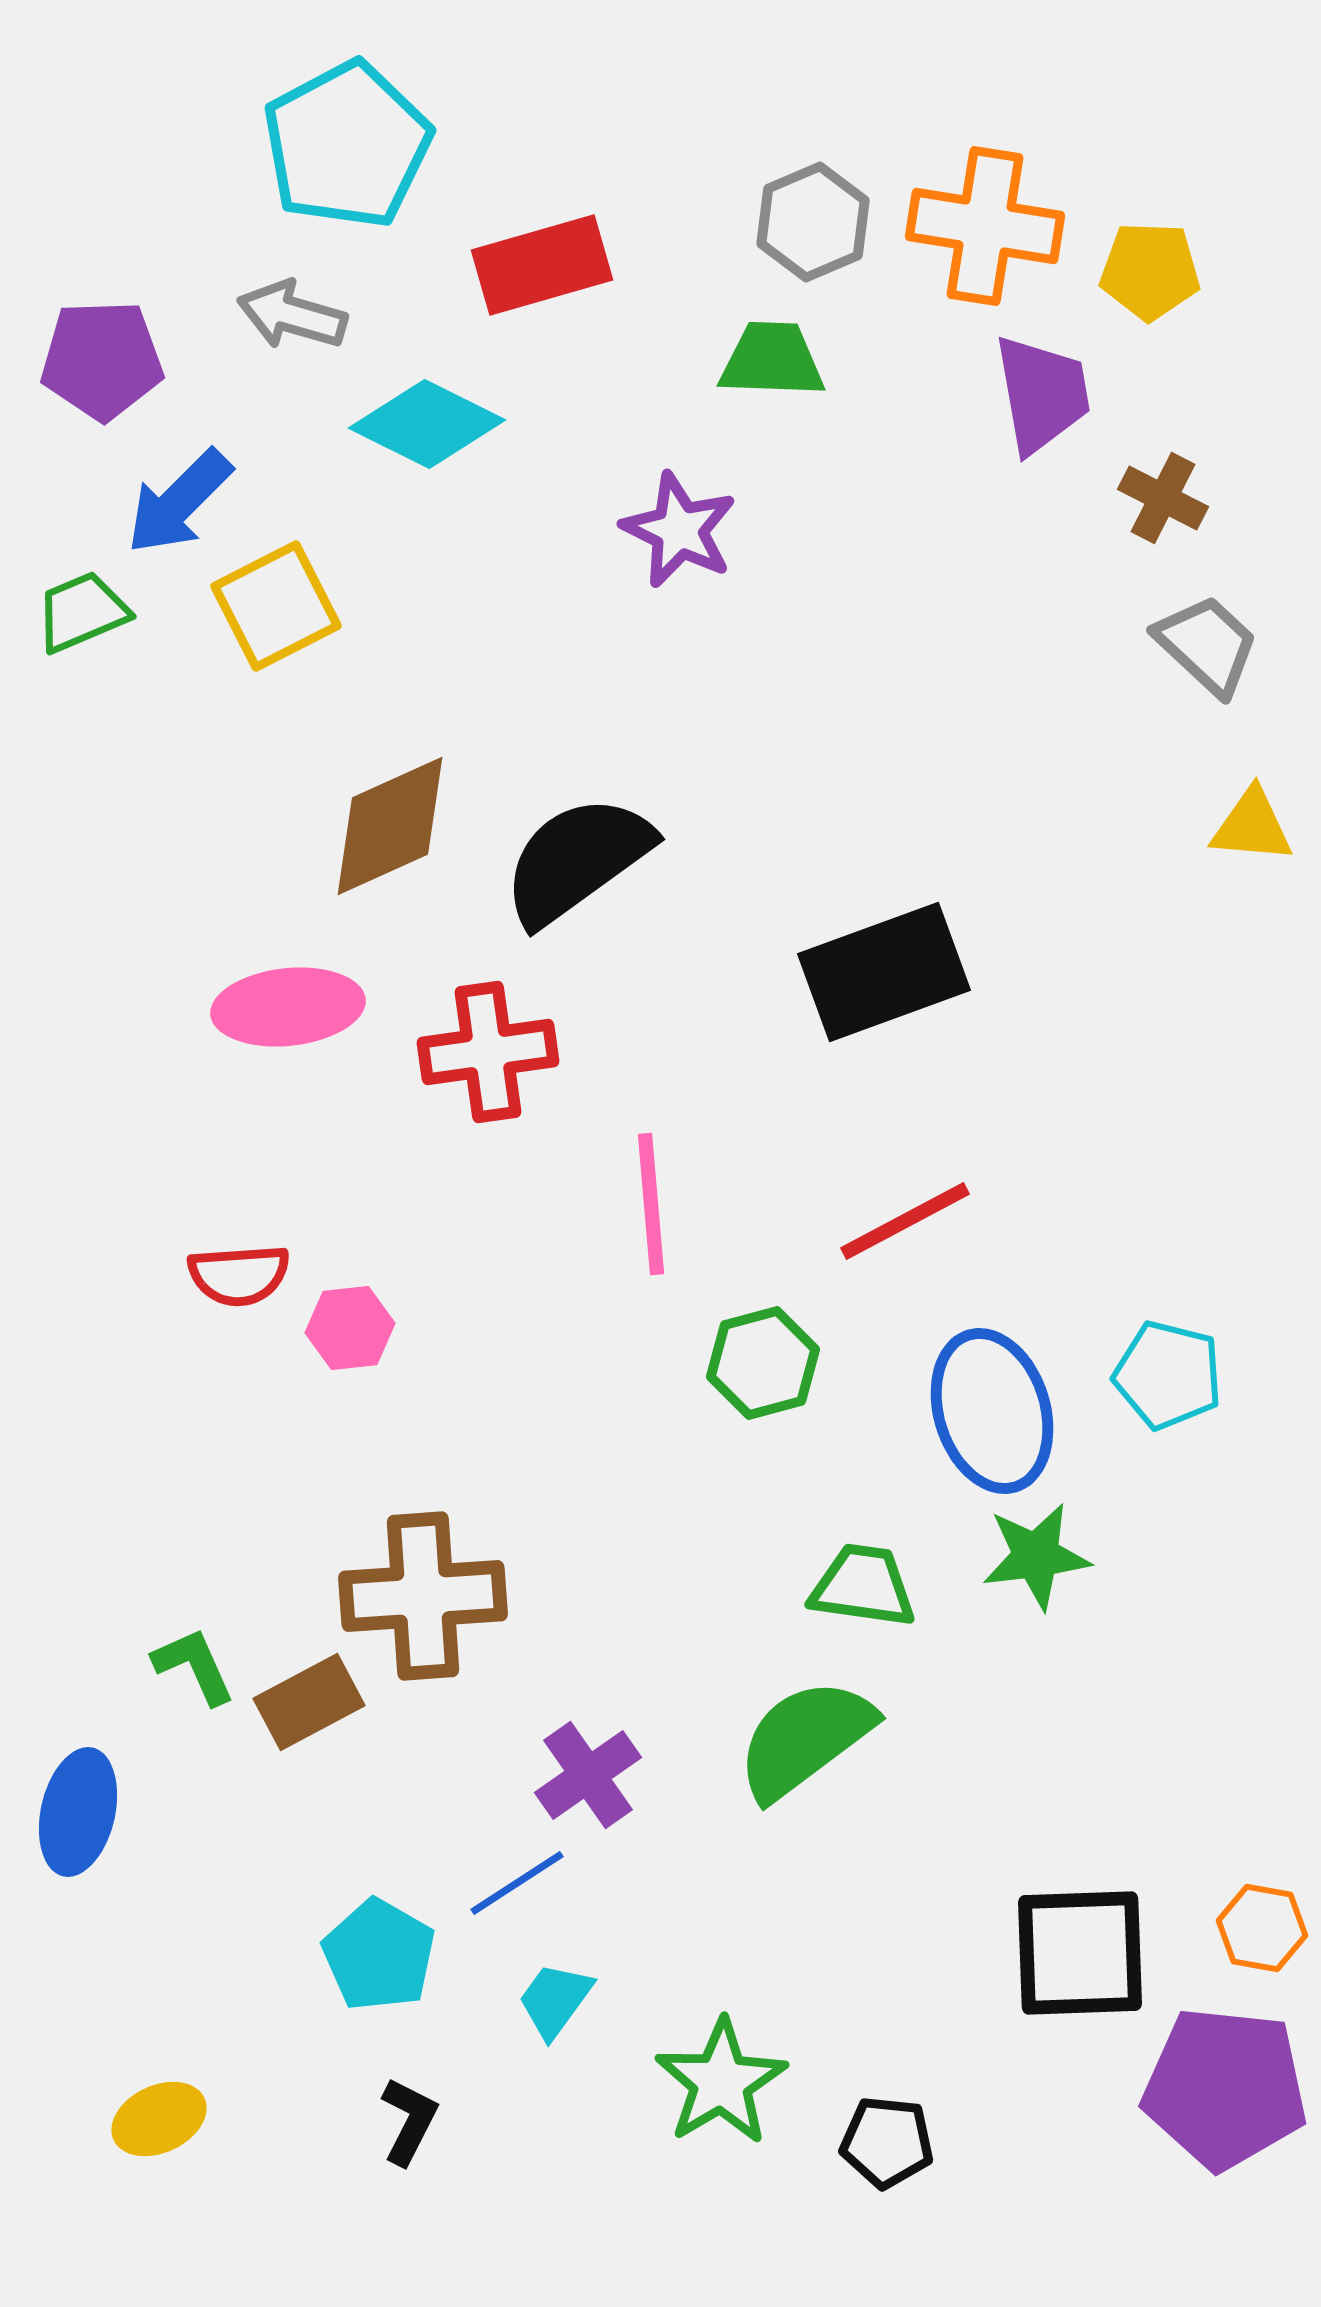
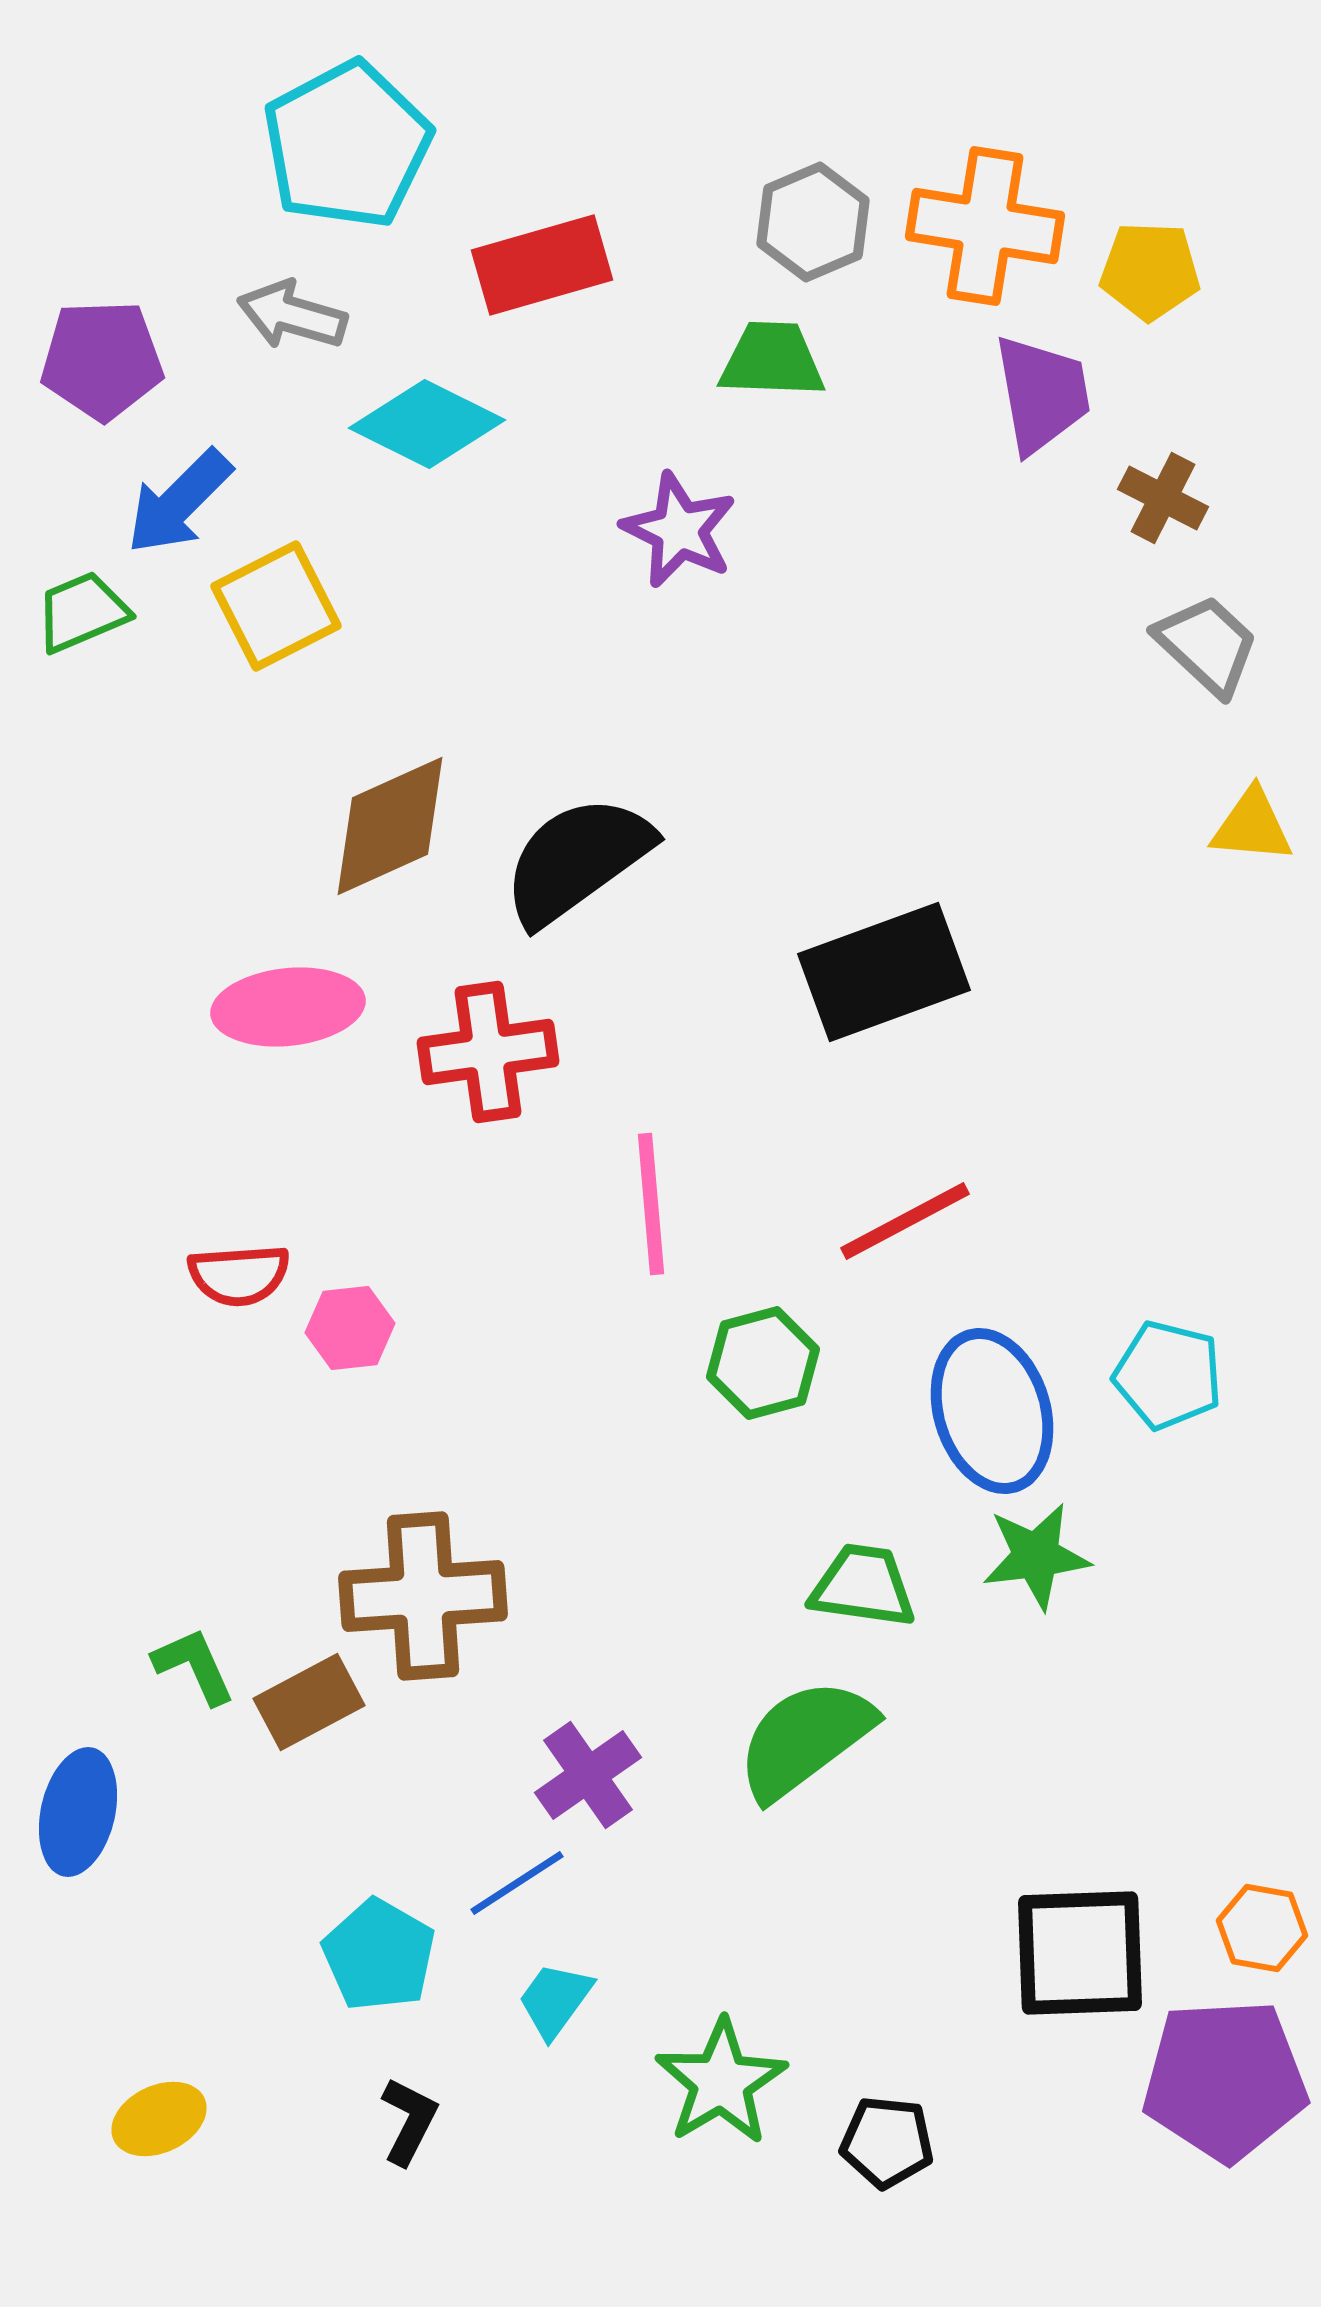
purple pentagon at (1225, 2088): moved 8 px up; rotated 9 degrees counterclockwise
